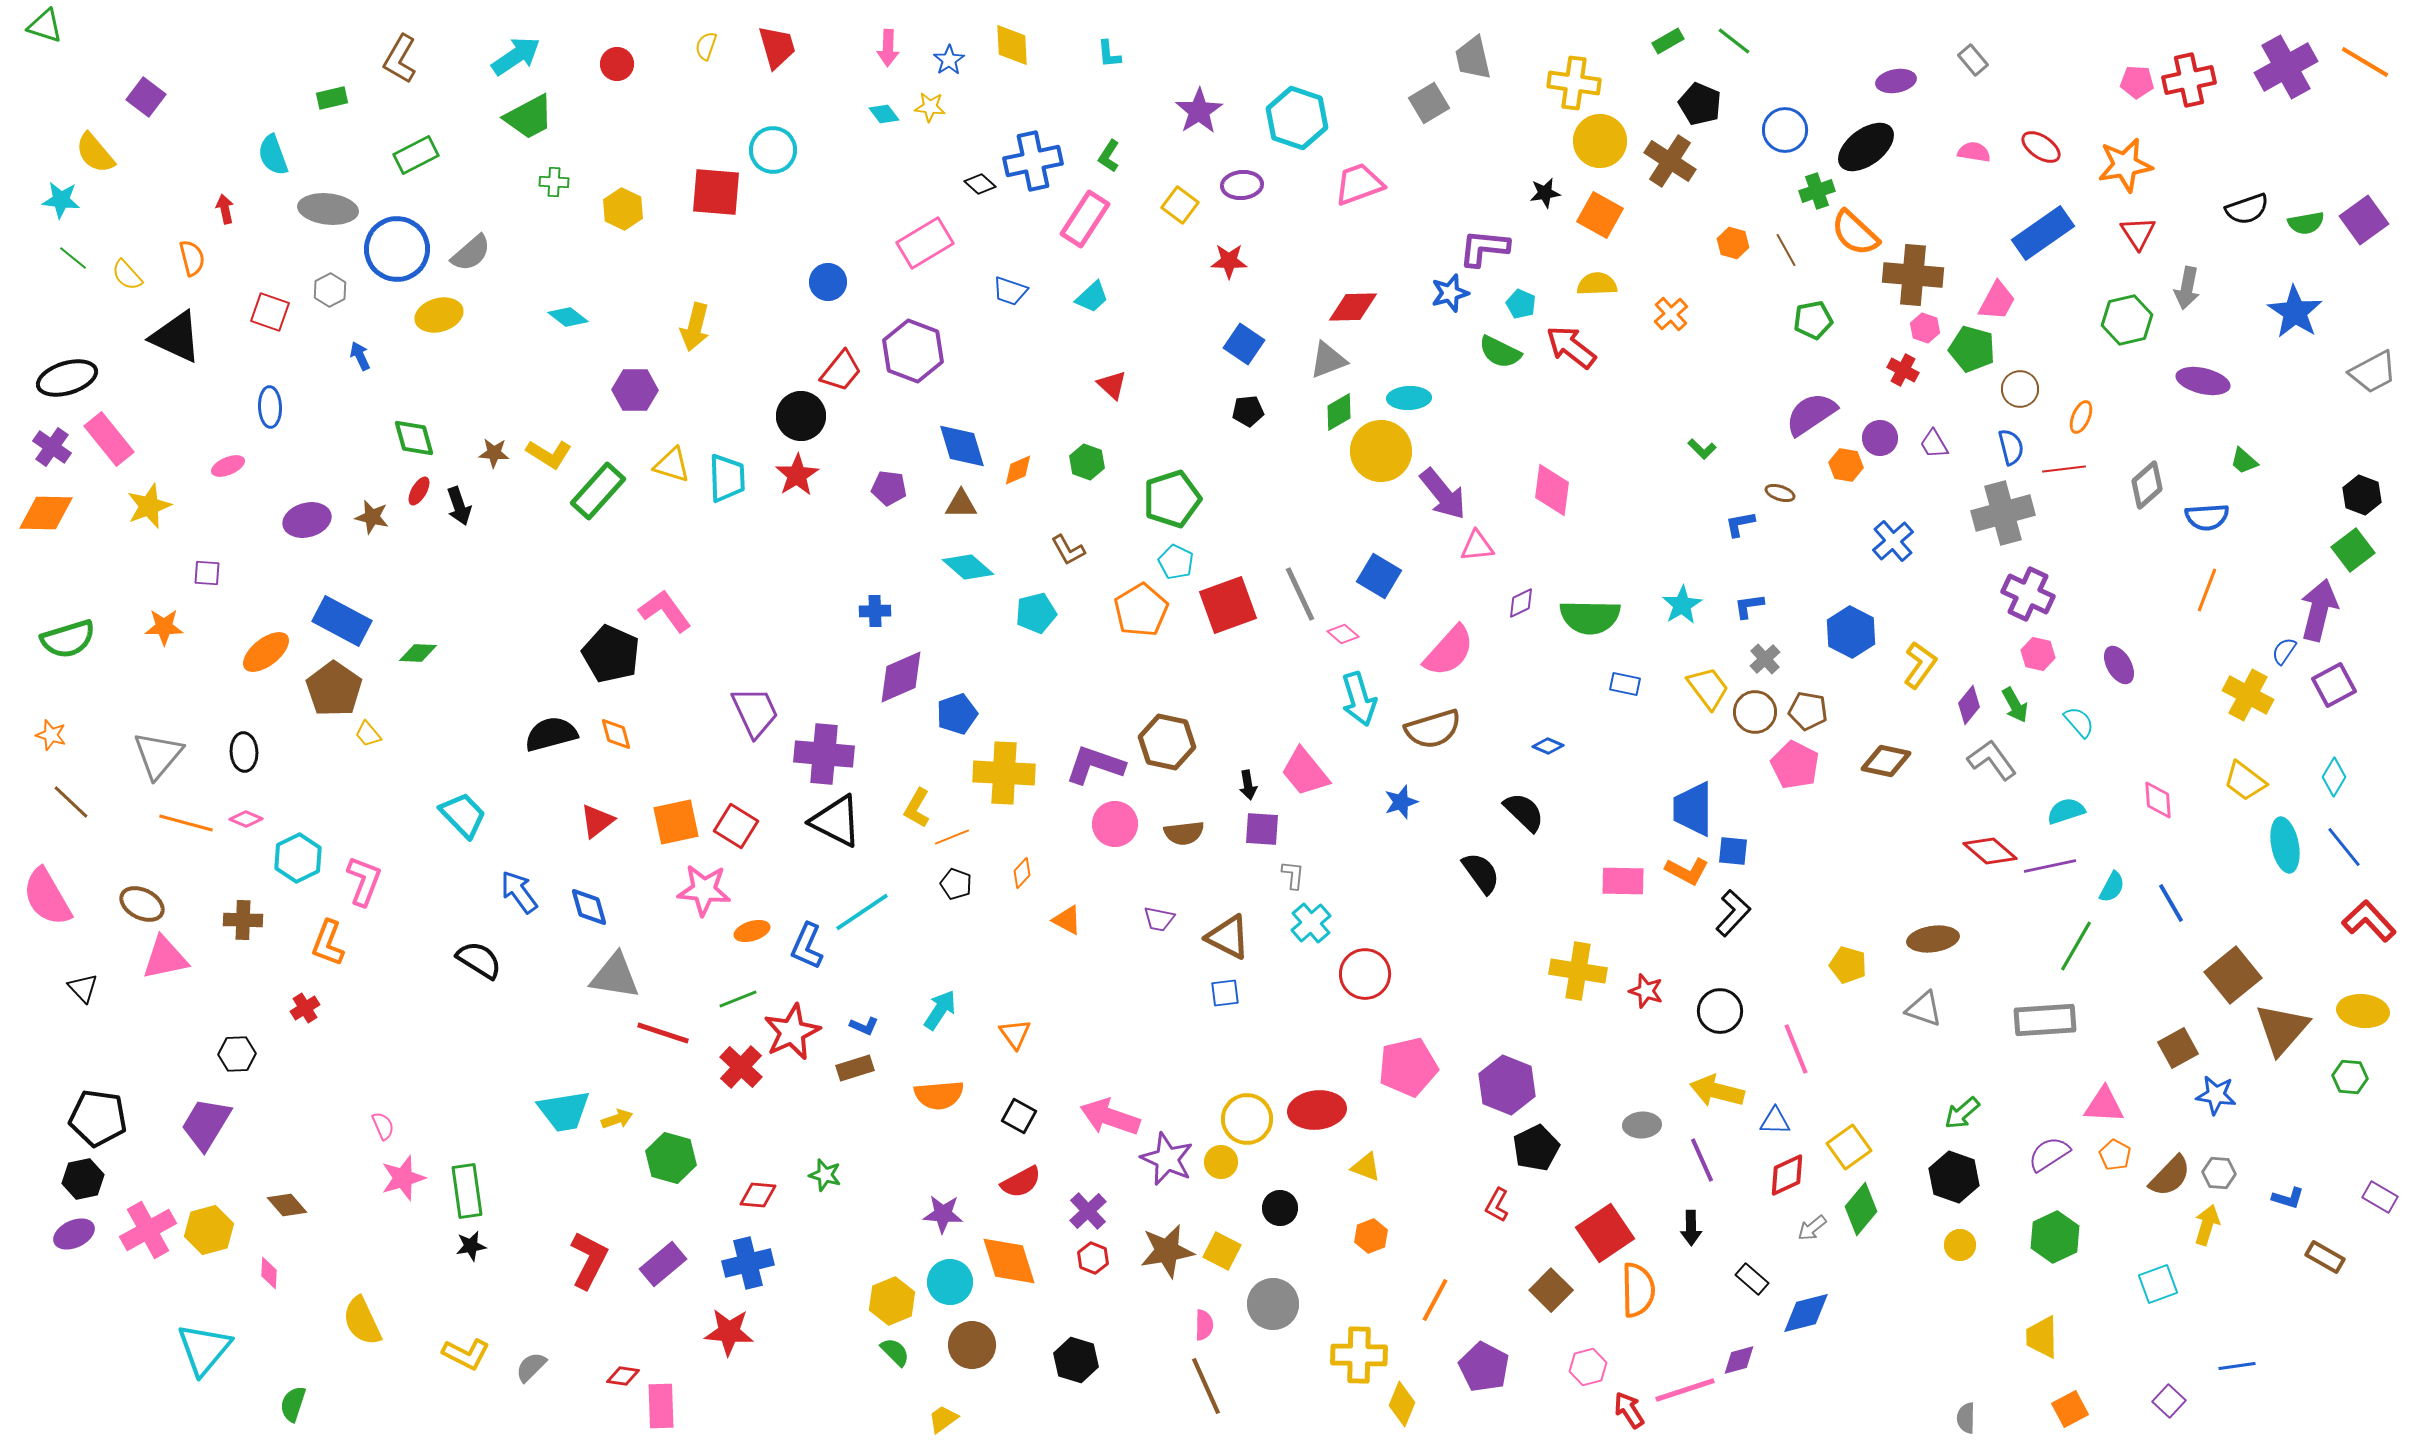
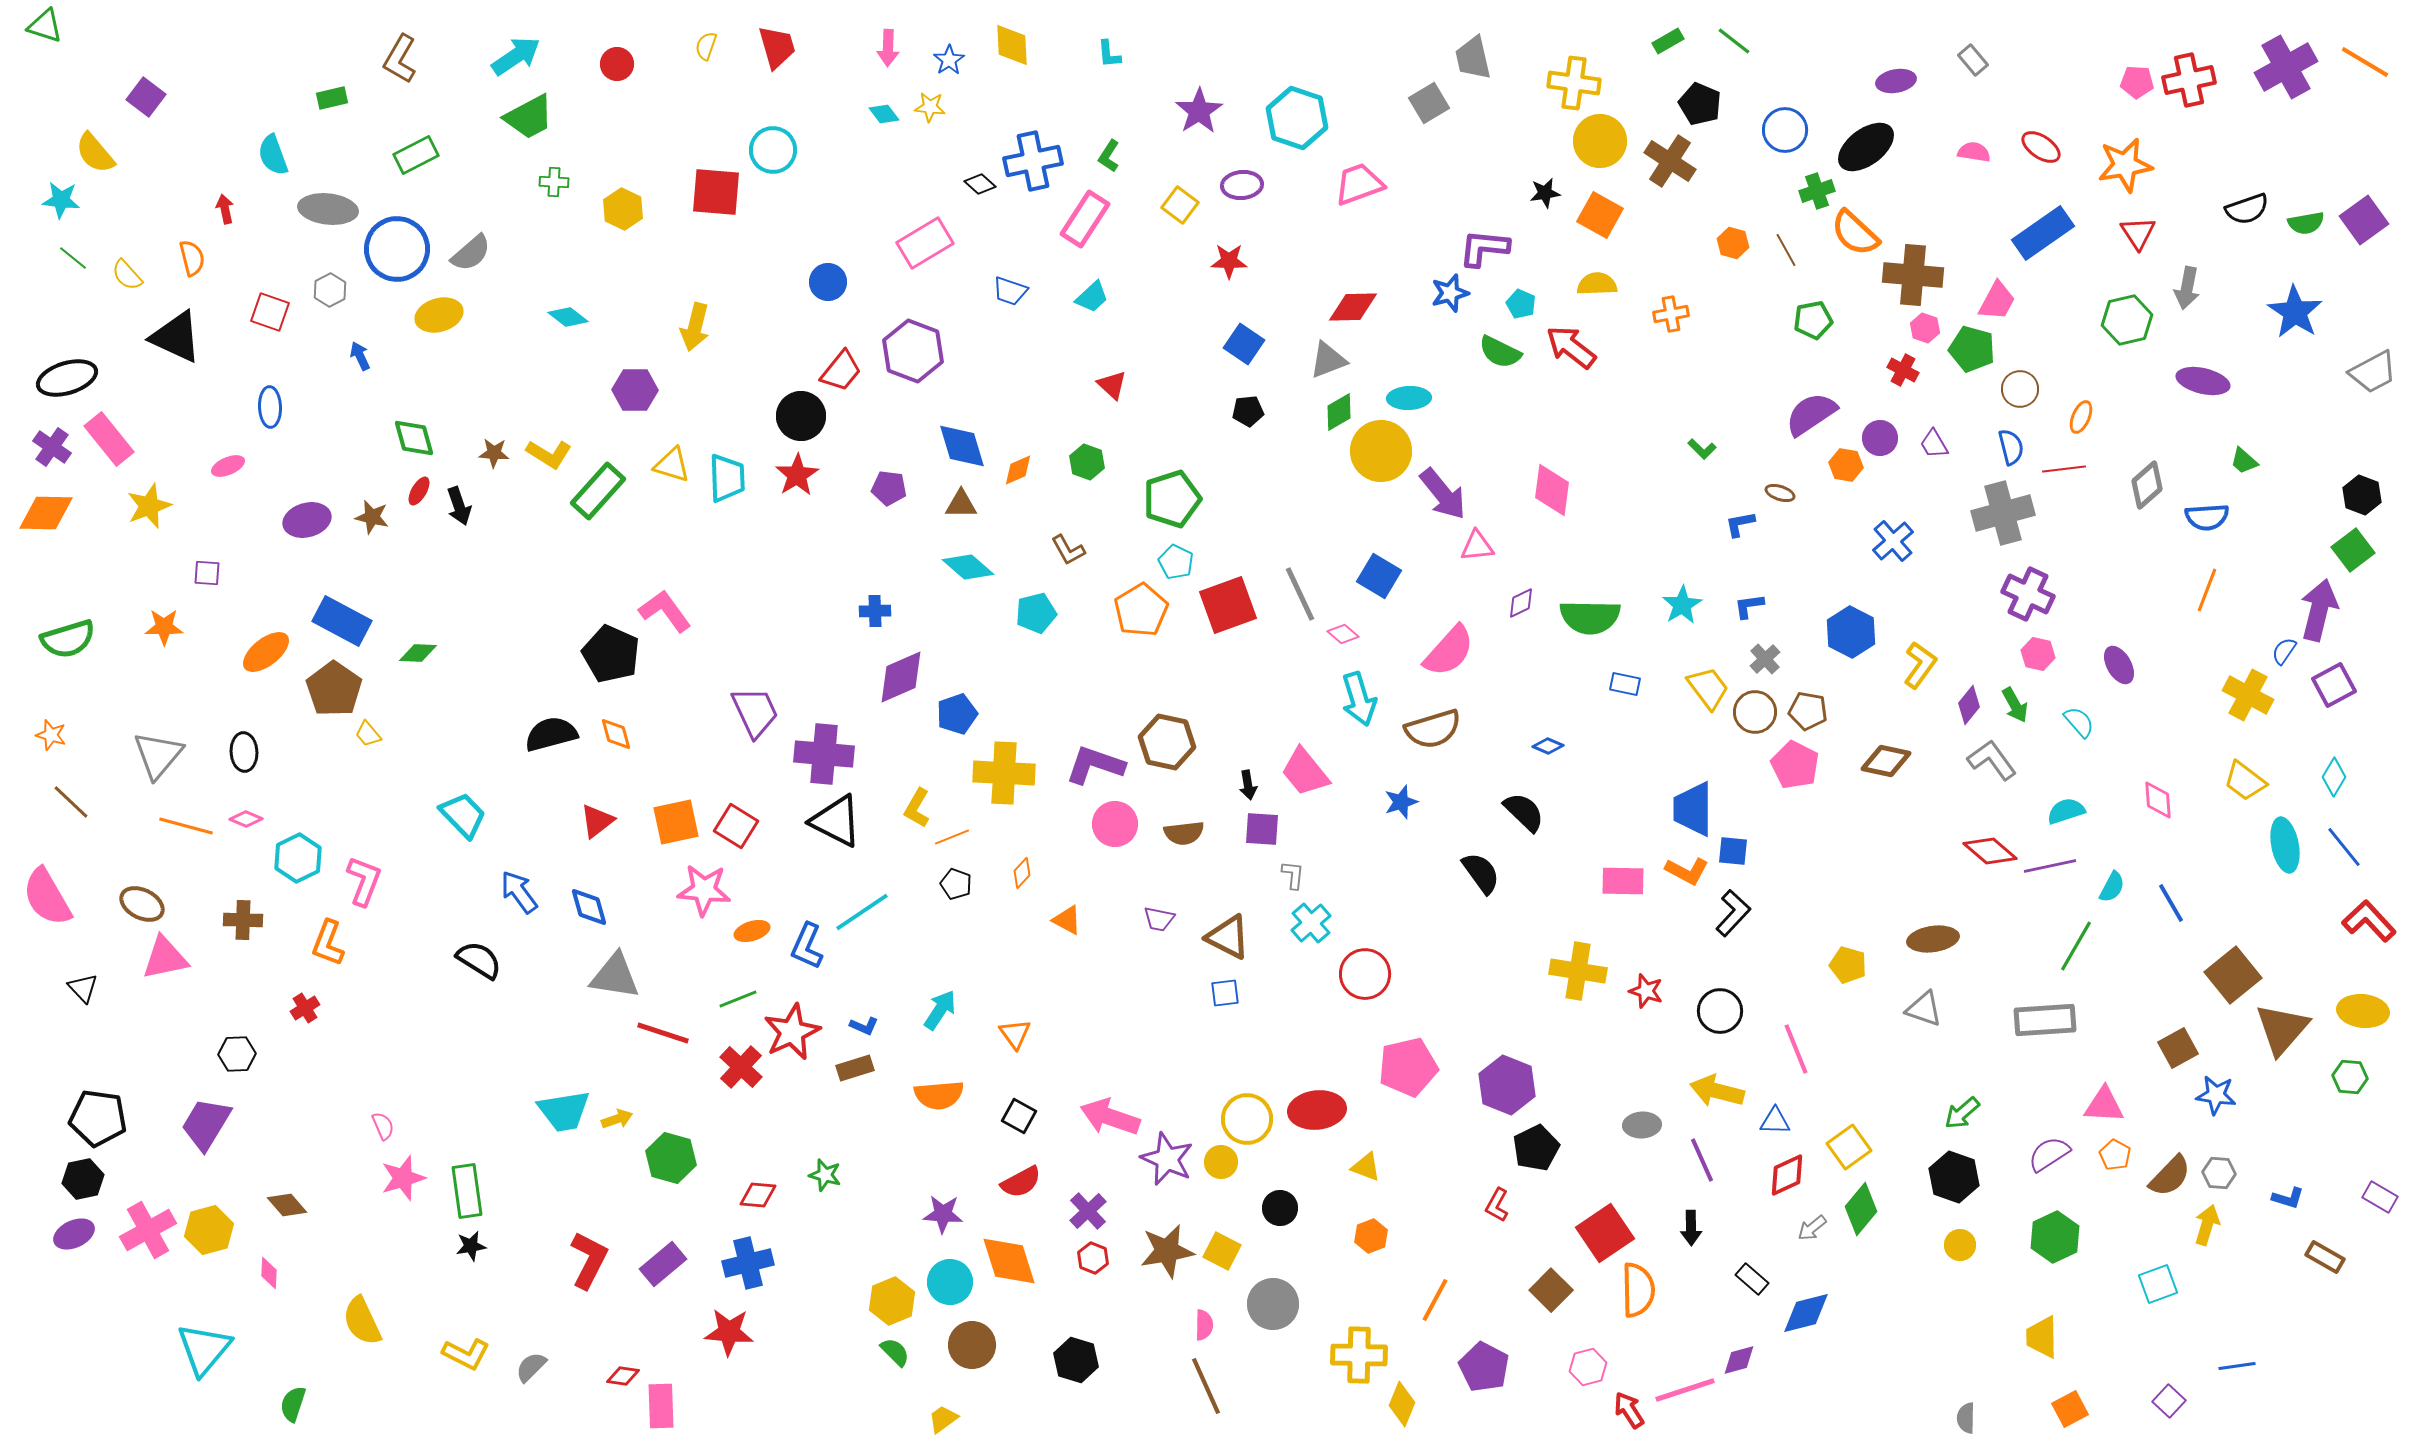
orange cross at (1671, 314): rotated 32 degrees clockwise
orange line at (186, 823): moved 3 px down
